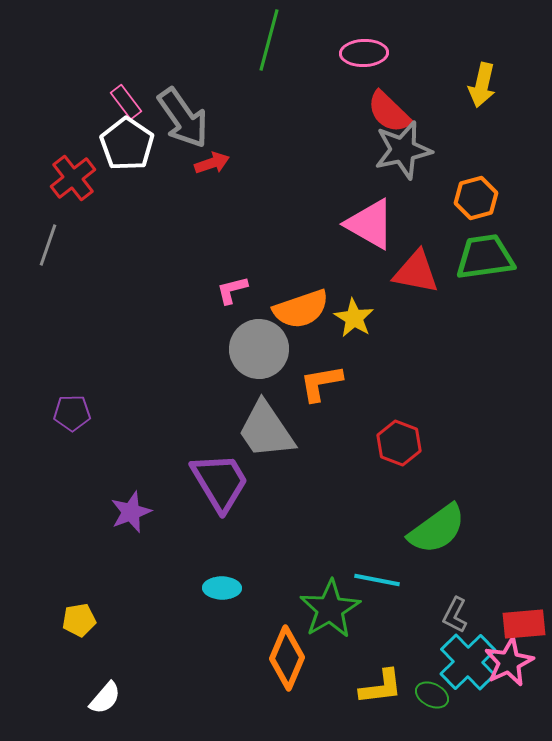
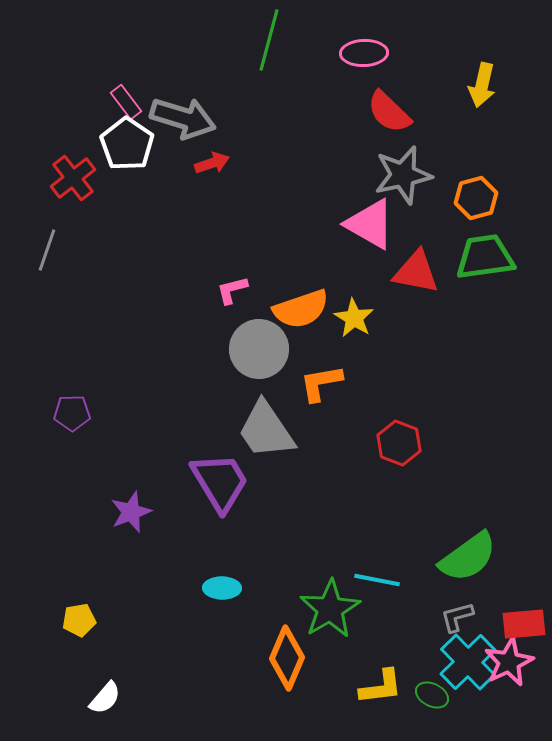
gray arrow: rotated 38 degrees counterclockwise
gray star: moved 25 px down
gray line: moved 1 px left, 5 px down
green semicircle: moved 31 px right, 28 px down
gray L-shape: moved 2 px right, 2 px down; rotated 48 degrees clockwise
